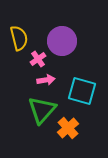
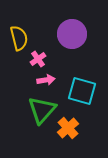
purple circle: moved 10 px right, 7 px up
